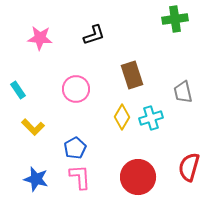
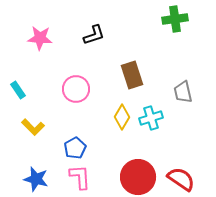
red semicircle: moved 8 px left, 12 px down; rotated 108 degrees clockwise
